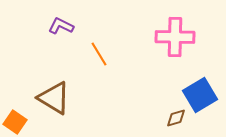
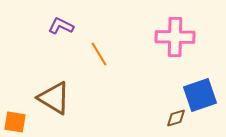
blue square: rotated 12 degrees clockwise
orange square: rotated 25 degrees counterclockwise
